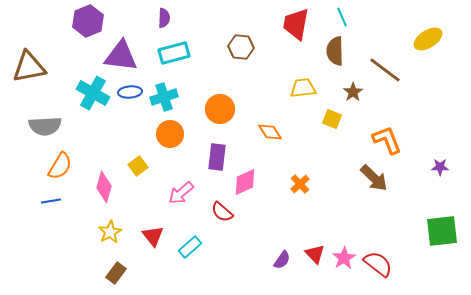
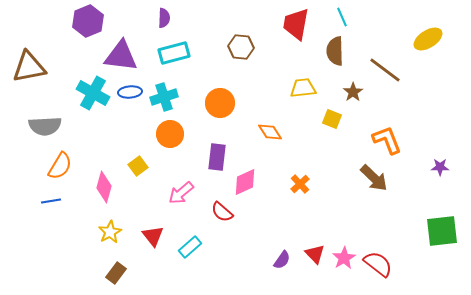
orange circle at (220, 109): moved 6 px up
